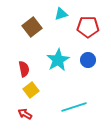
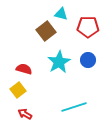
cyan triangle: rotated 32 degrees clockwise
brown square: moved 14 px right, 4 px down
cyan star: moved 1 px right, 2 px down
red semicircle: rotated 63 degrees counterclockwise
yellow square: moved 13 px left
